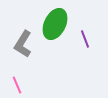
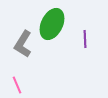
green ellipse: moved 3 px left
purple line: rotated 18 degrees clockwise
